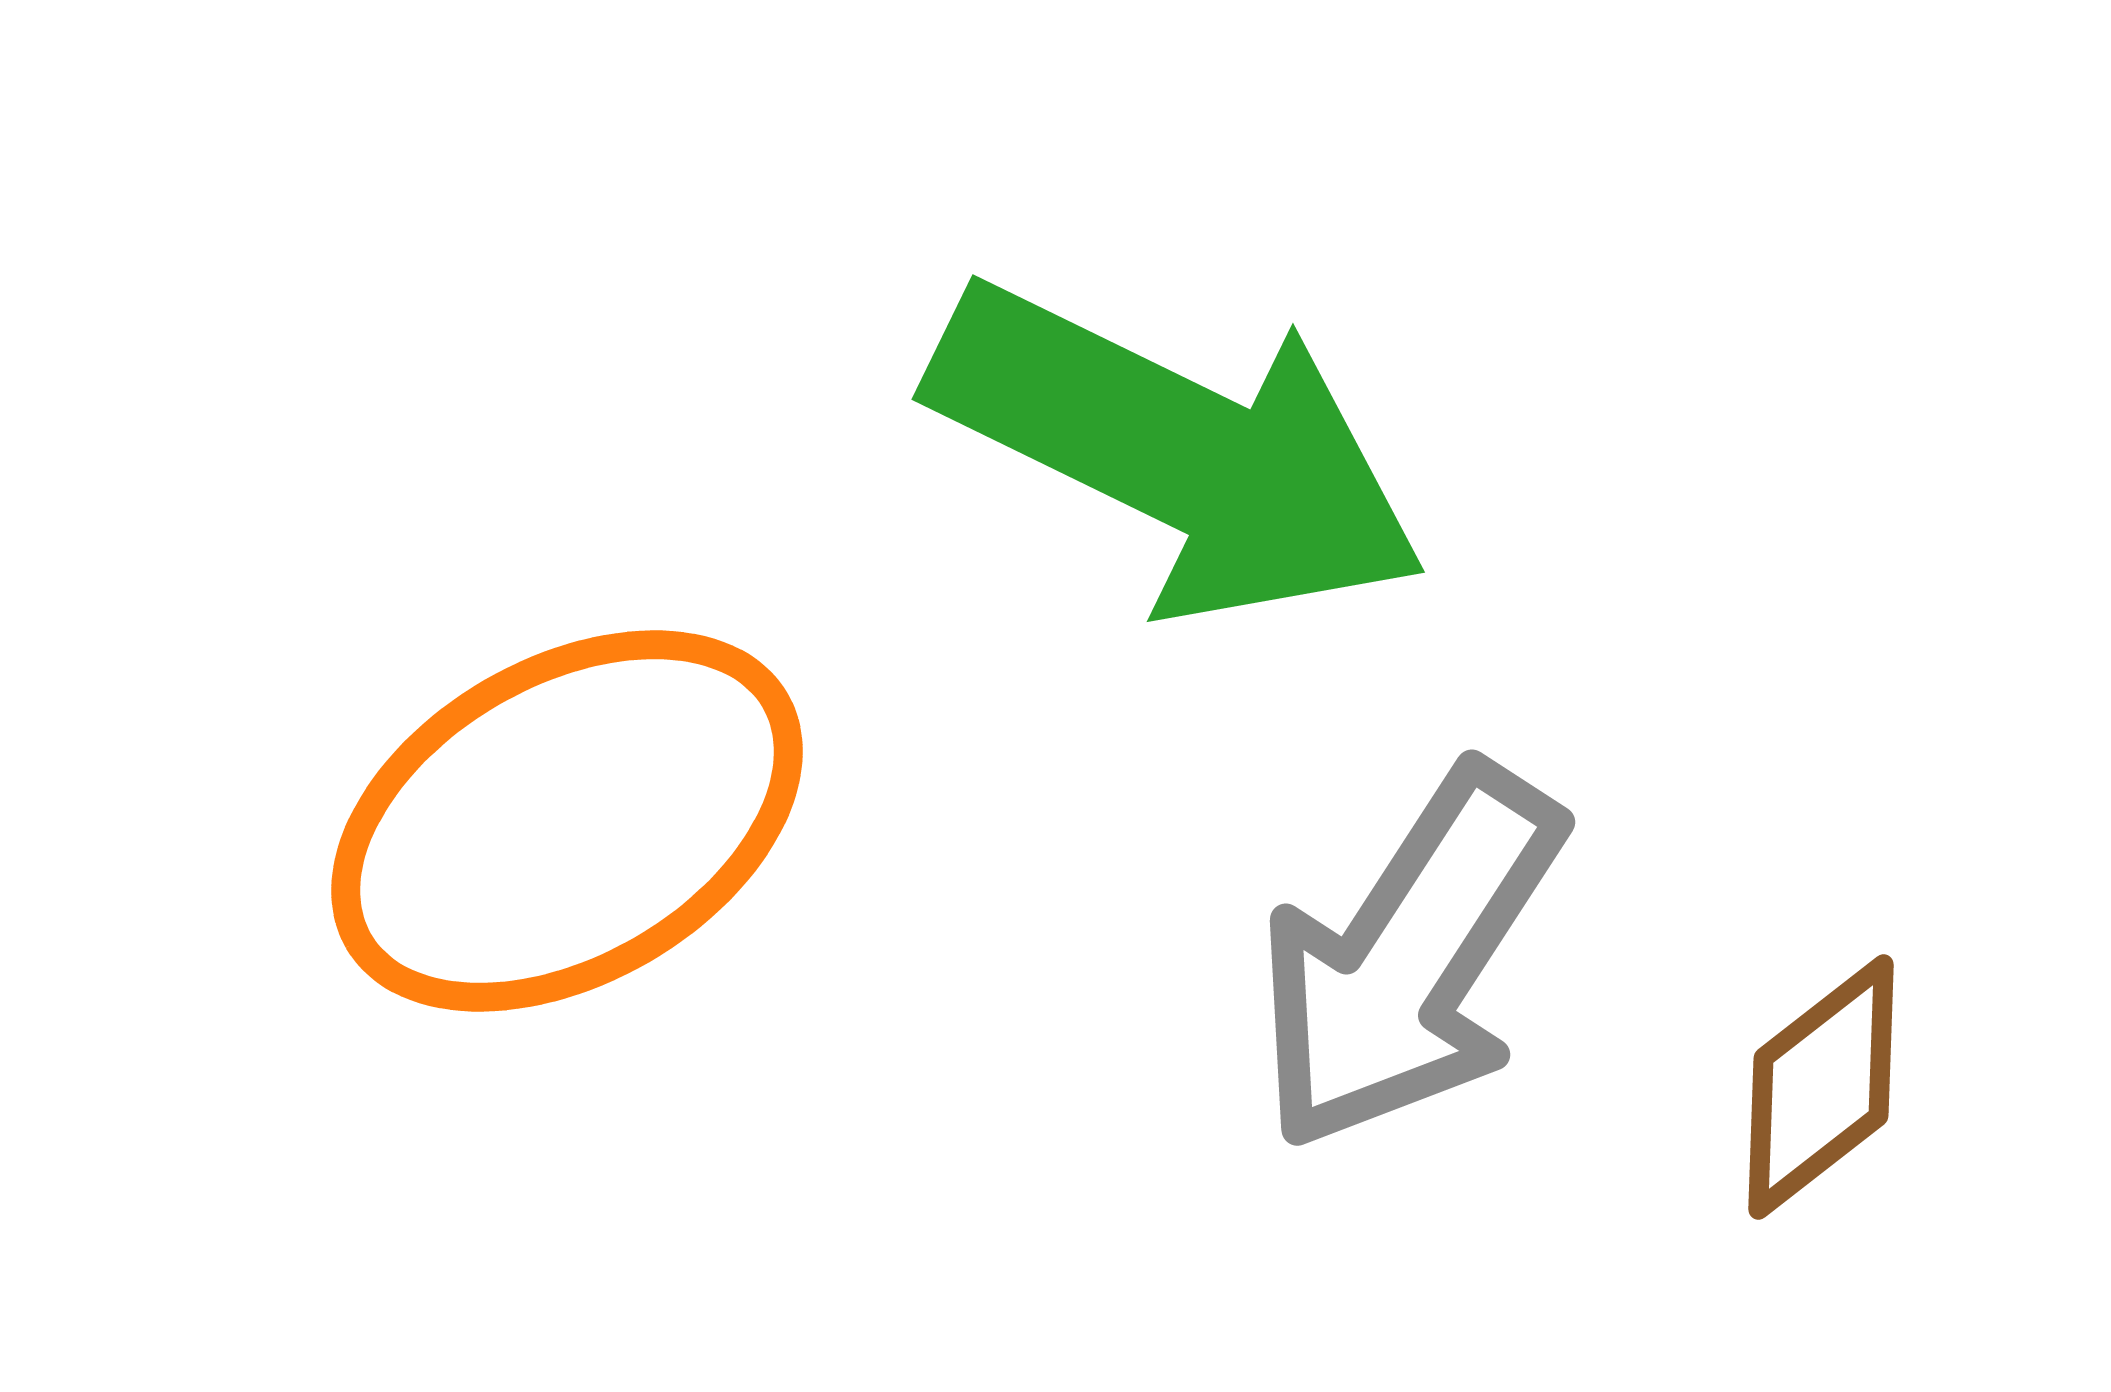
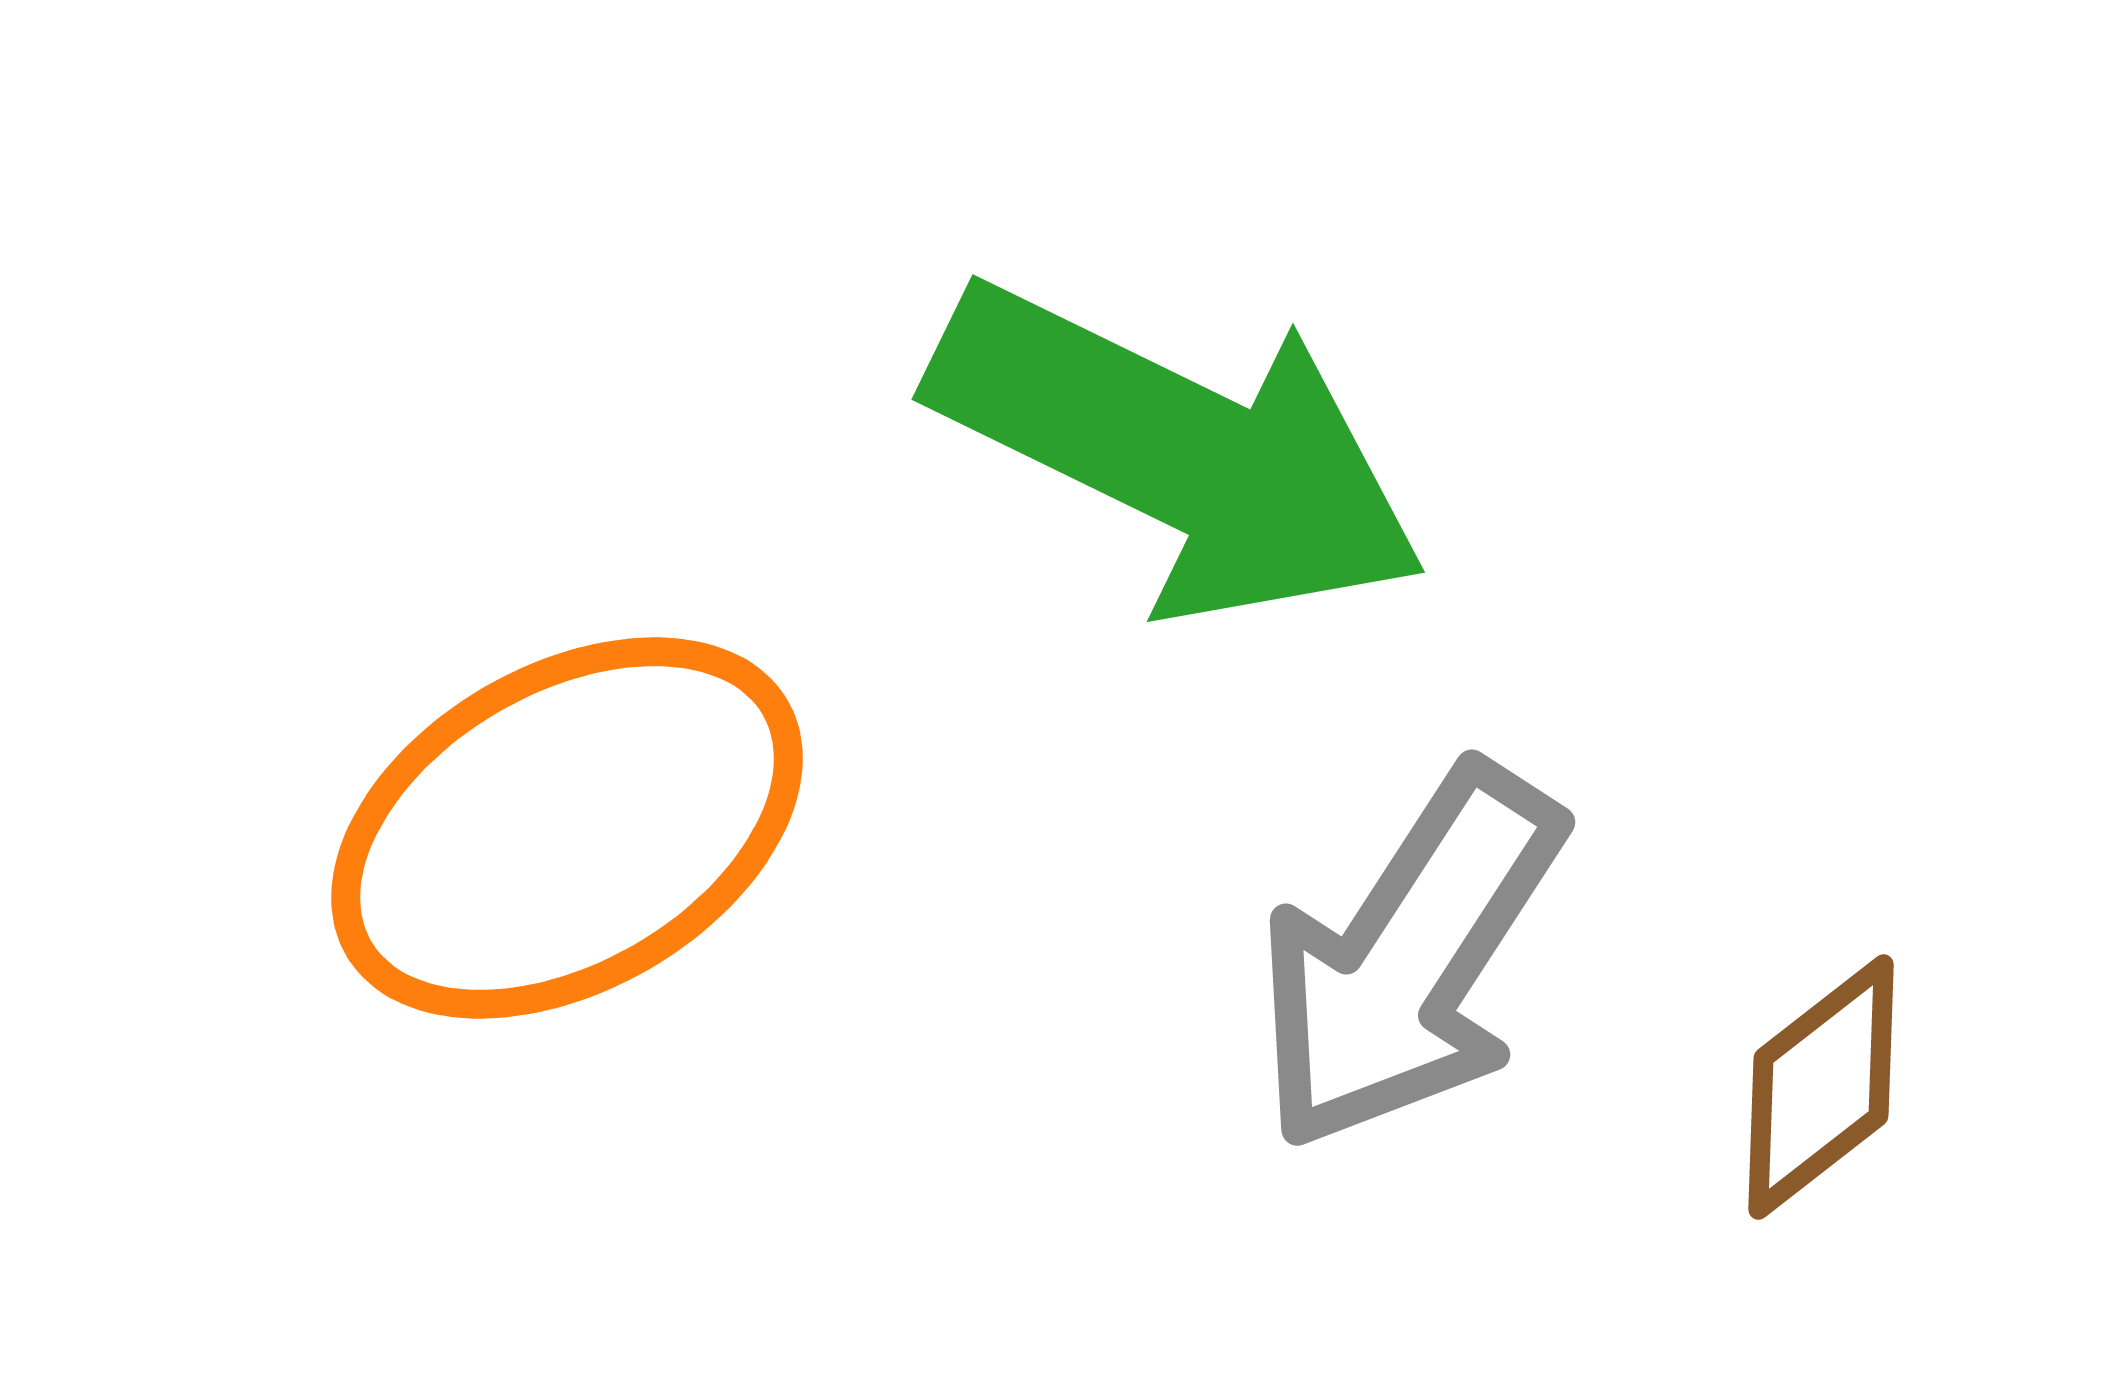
orange ellipse: moved 7 px down
